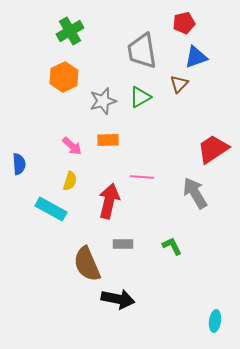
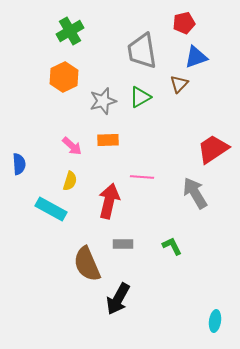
black arrow: rotated 108 degrees clockwise
